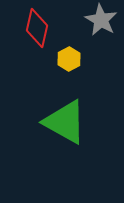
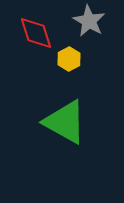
gray star: moved 12 px left, 1 px down
red diamond: moved 1 px left, 5 px down; rotated 30 degrees counterclockwise
